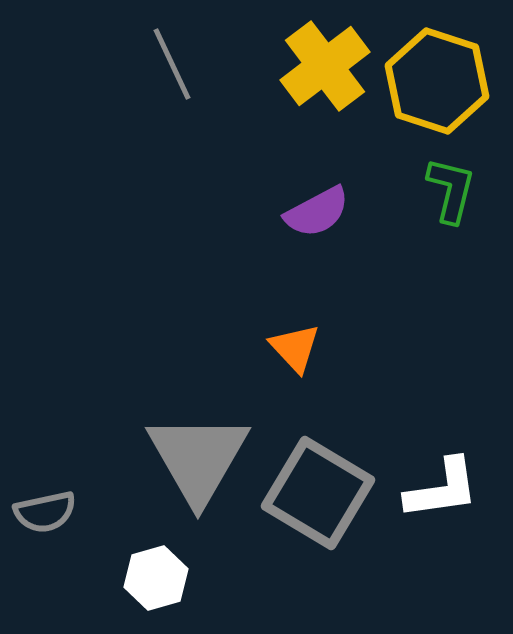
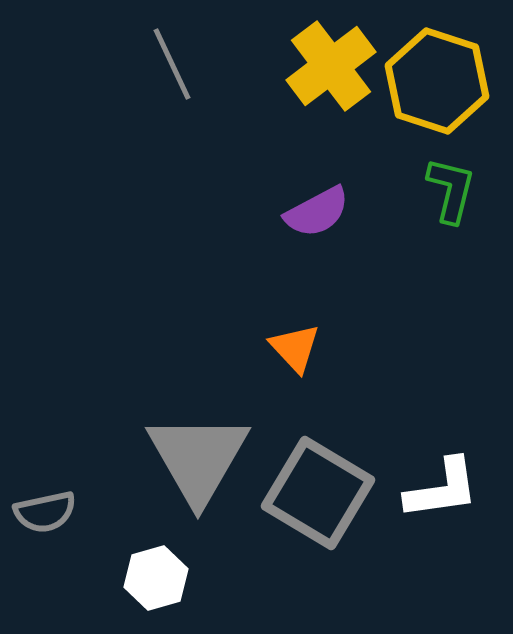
yellow cross: moved 6 px right
